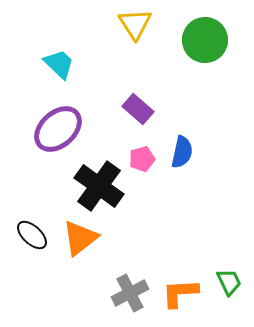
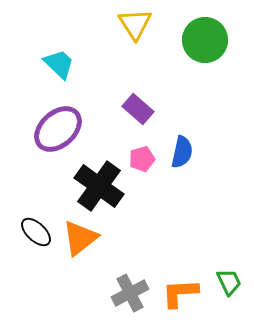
black ellipse: moved 4 px right, 3 px up
